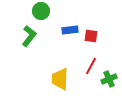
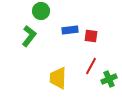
yellow trapezoid: moved 2 px left, 1 px up
